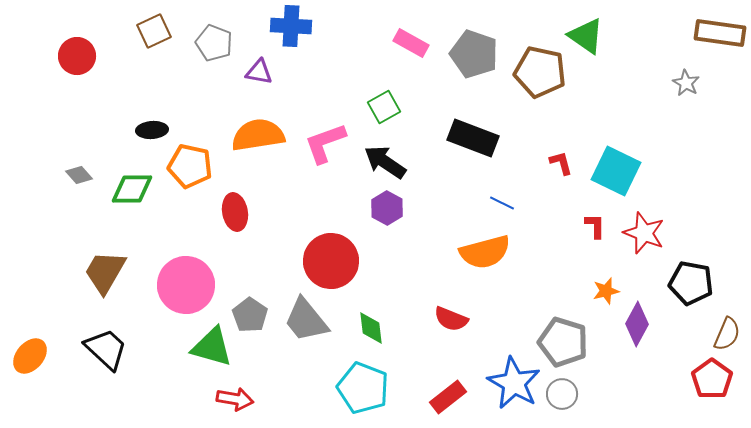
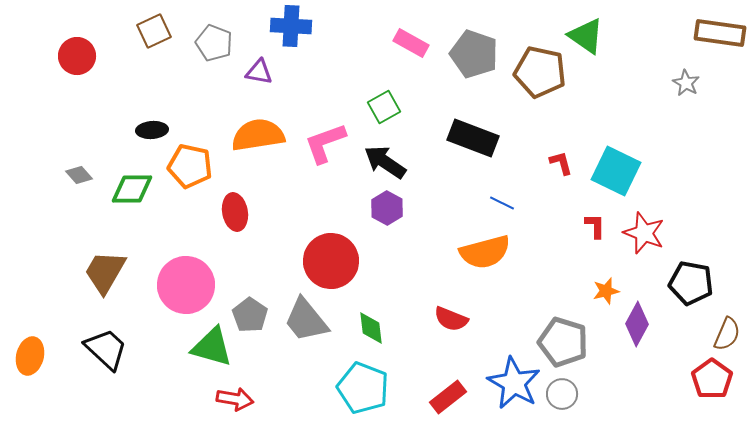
orange ellipse at (30, 356): rotated 27 degrees counterclockwise
